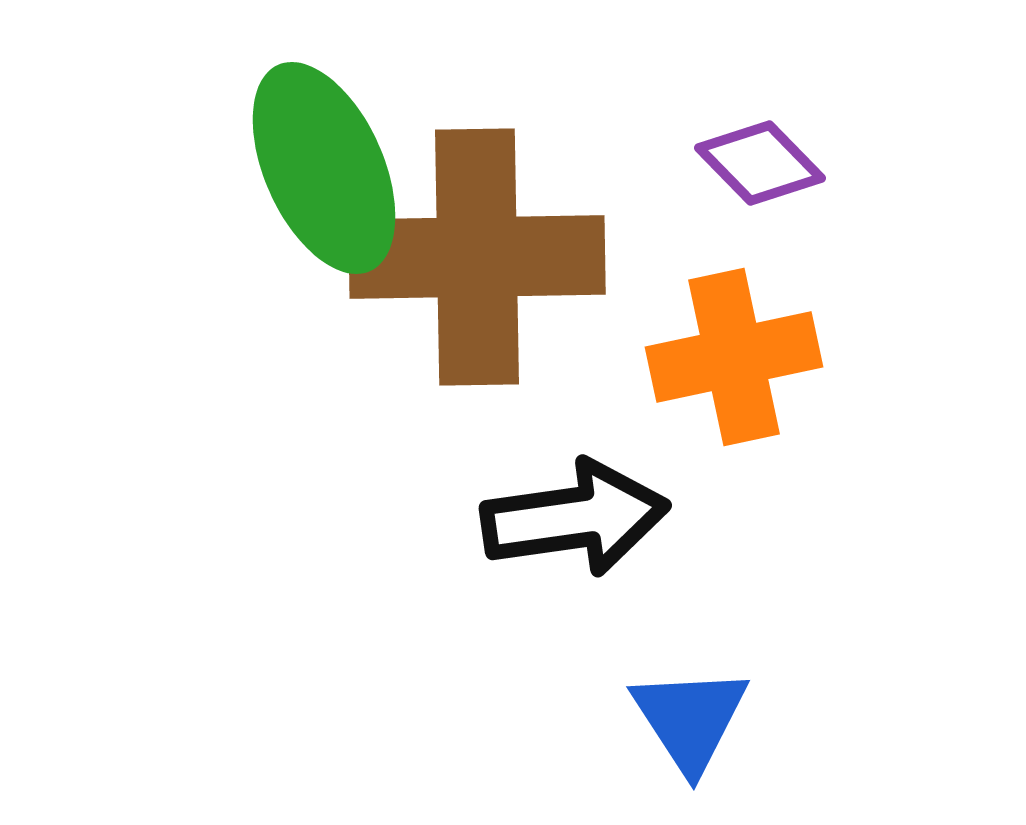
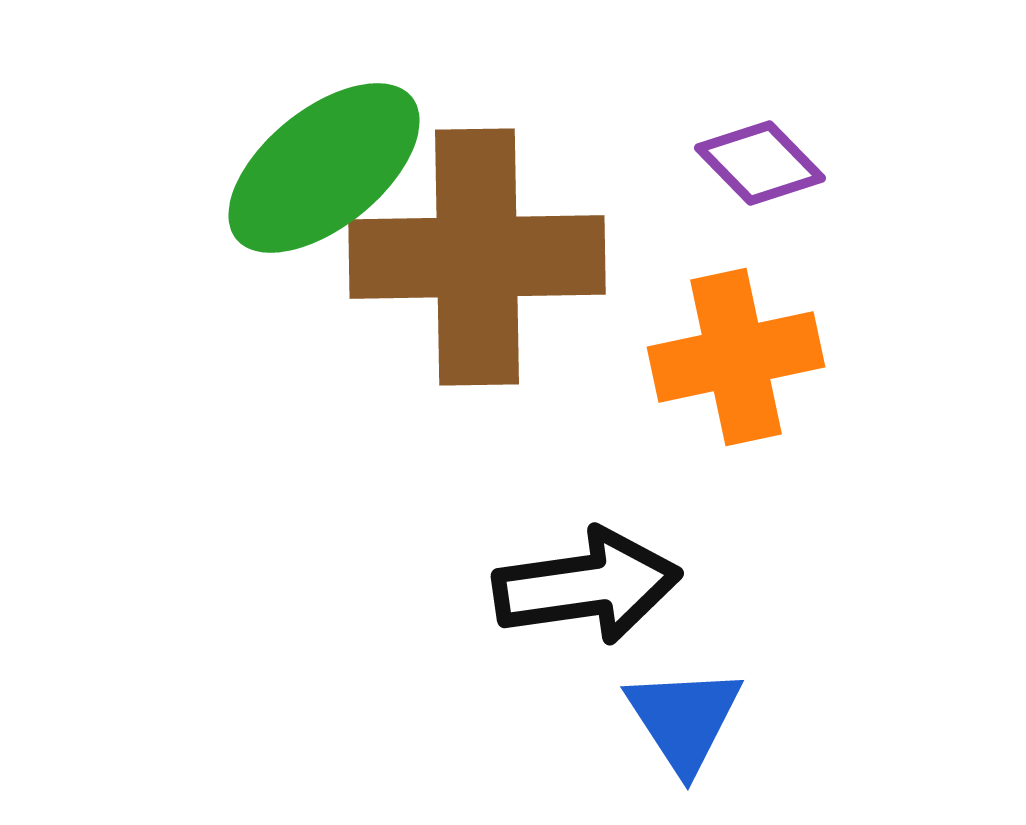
green ellipse: rotated 75 degrees clockwise
orange cross: moved 2 px right
black arrow: moved 12 px right, 68 px down
blue triangle: moved 6 px left
